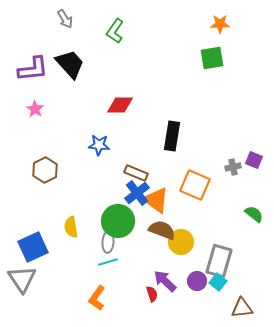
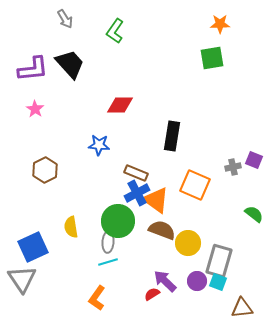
blue cross: rotated 10 degrees clockwise
yellow circle: moved 7 px right, 1 px down
cyan square: rotated 18 degrees counterclockwise
red semicircle: rotated 105 degrees counterclockwise
